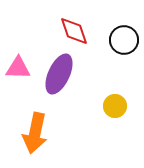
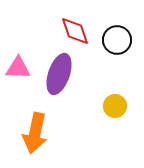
red diamond: moved 1 px right
black circle: moved 7 px left
purple ellipse: rotated 6 degrees counterclockwise
